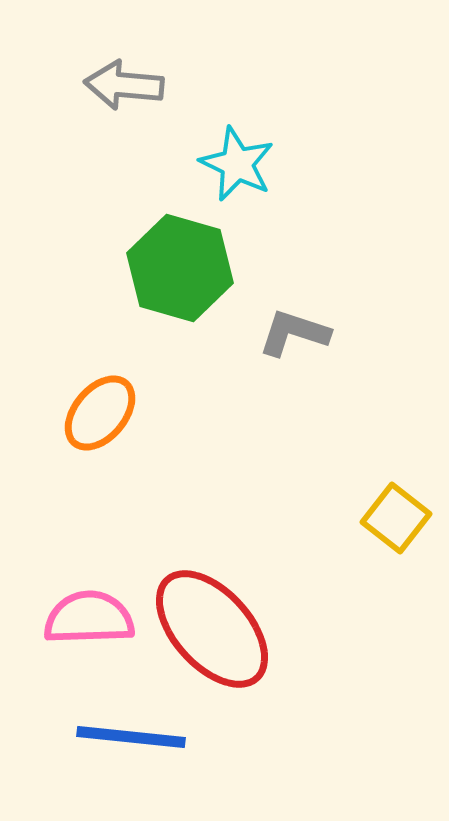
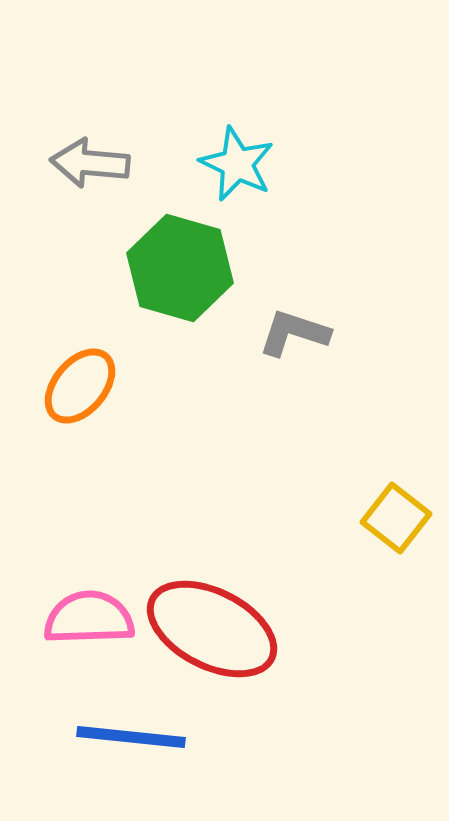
gray arrow: moved 34 px left, 78 px down
orange ellipse: moved 20 px left, 27 px up
red ellipse: rotated 21 degrees counterclockwise
